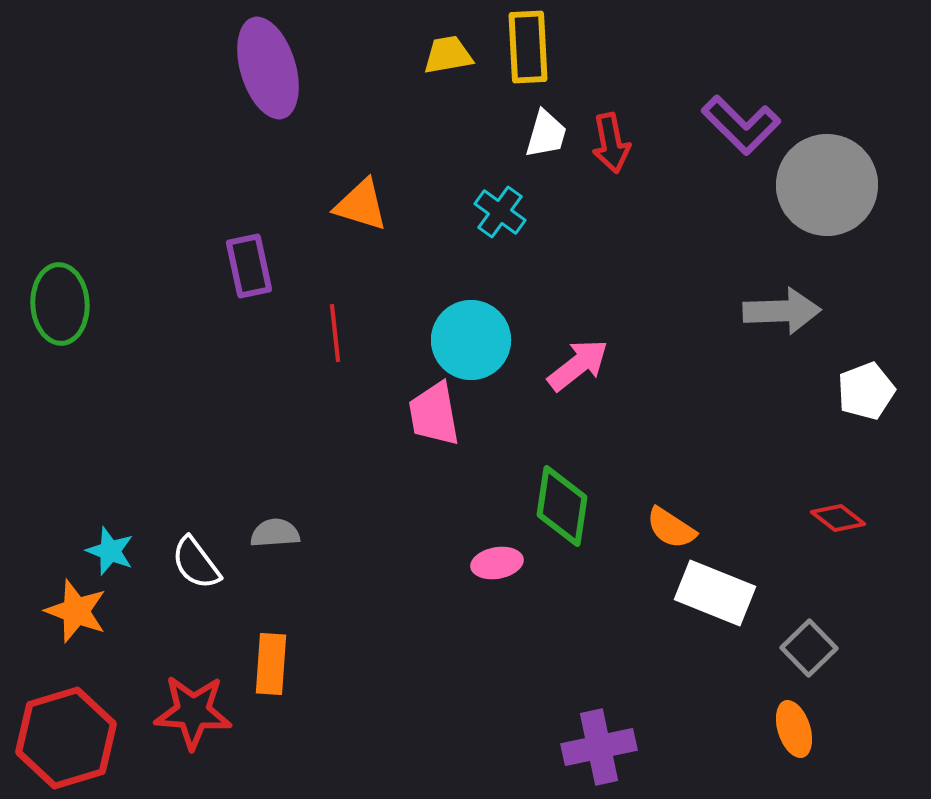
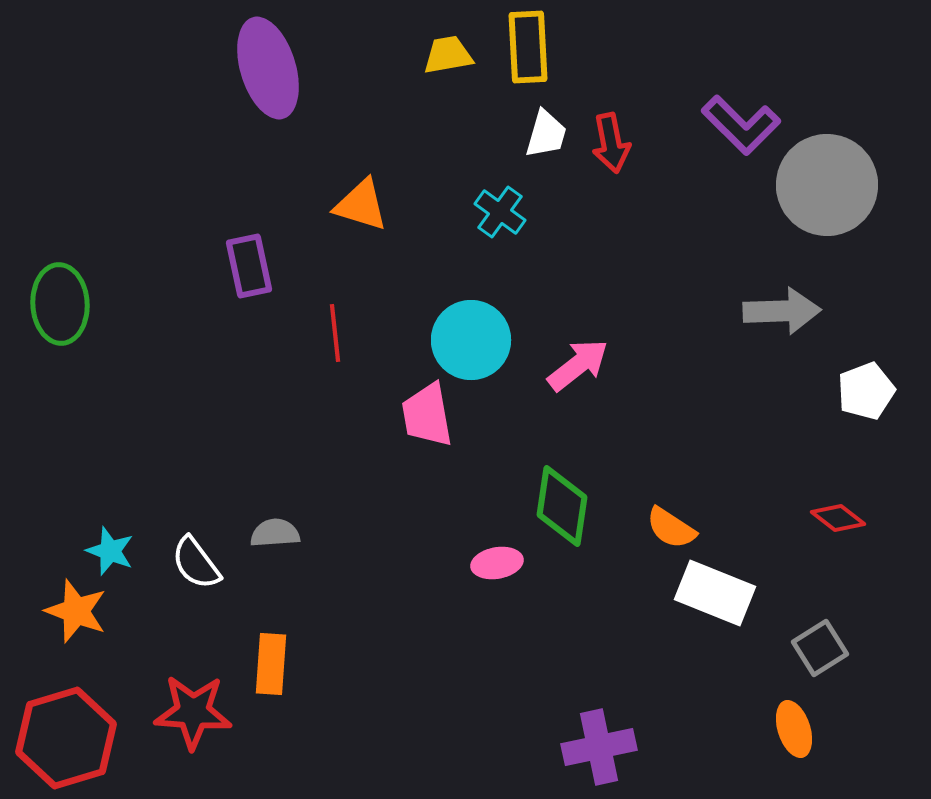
pink trapezoid: moved 7 px left, 1 px down
gray square: moved 11 px right; rotated 12 degrees clockwise
